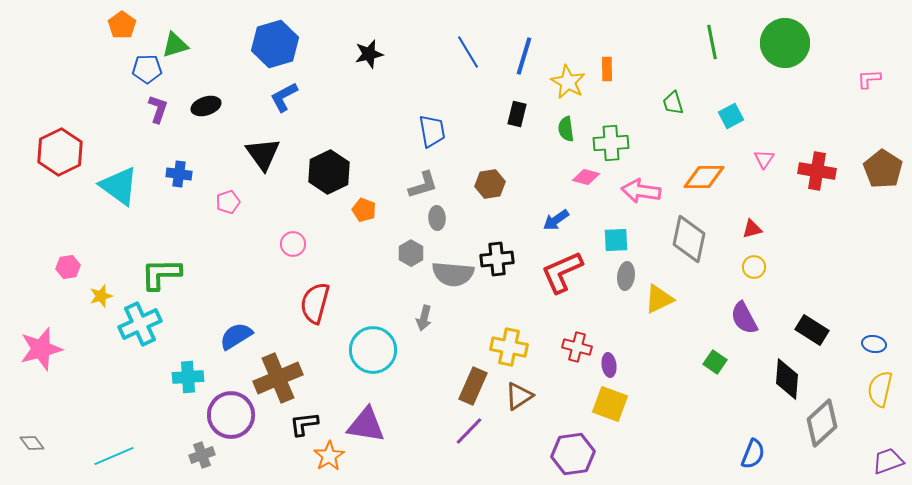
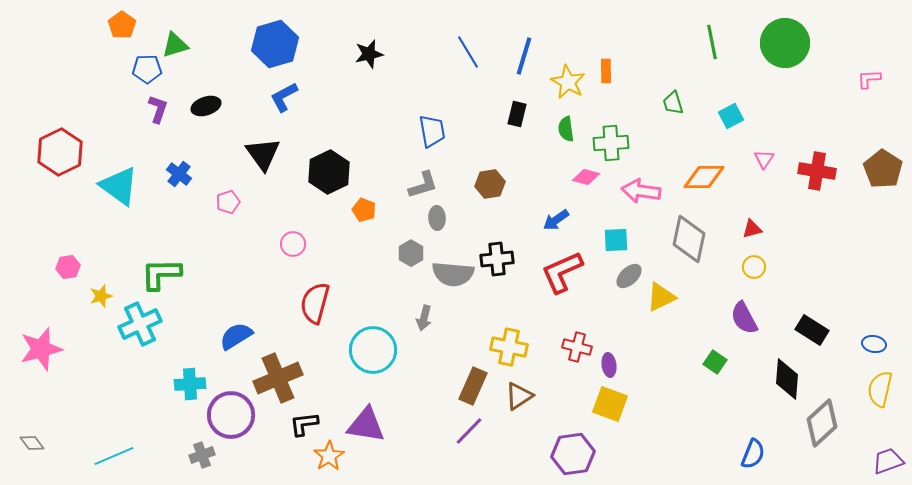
orange rectangle at (607, 69): moved 1 px left, 2 px down
blue cross at (179, 174): rotated 30 degrees clockwise
gray ellipse at (626, 276): moved 3 px right; rotated 40 degrees clockwise
yellow triangle at (659, 299): moved 2 px right, 2 px up
cyan cross at (188, 377): moved 2 px right, 7 px down
